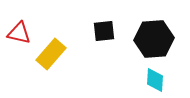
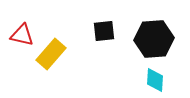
red triangle: moved 3 px right, 2 px down
